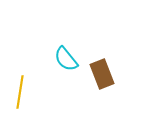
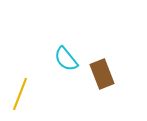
yellow line: moved 2 px down; rotated 12 degrees clockwise
